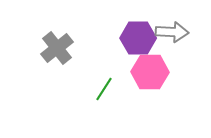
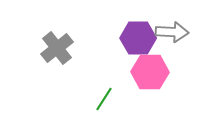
green line: moved 10 px down
